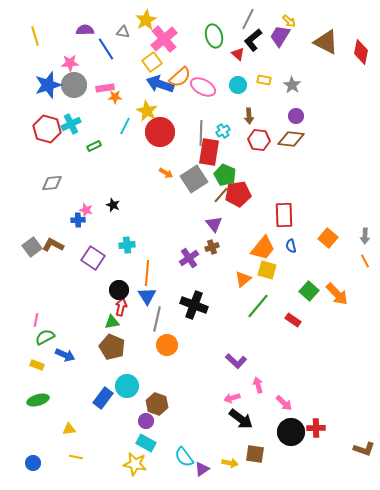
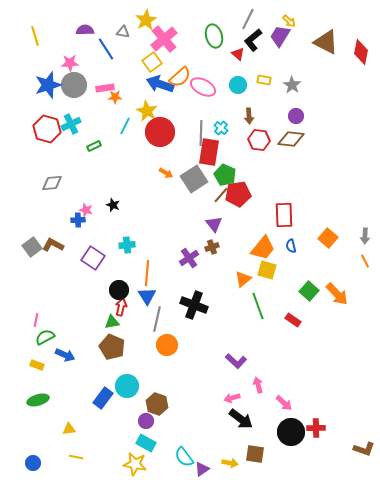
cyan cross at (223, 131): moved 2 px left, 3 px up; rotated 16 degrees counterclockwise
green line at (258, 306): rotated 60 degrees counterclockwise
